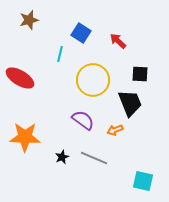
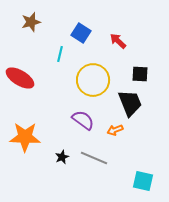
brown star: moved 2 px right, 2 px down
